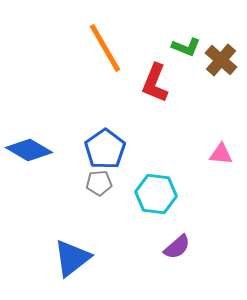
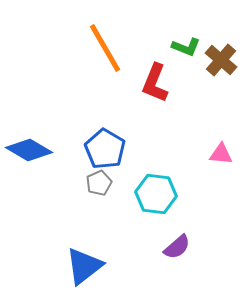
blue pentagon: rotated 6 degrees counterclockwise
gray pentagon: rotated 20 degrees counterclockwise
blue triangle: moved 12 px right, 8 px down
